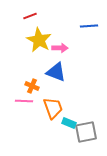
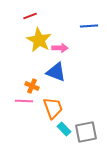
cyan rectangle: moved 5 px left, 6 px down; rotated 24 degrees clockwise
